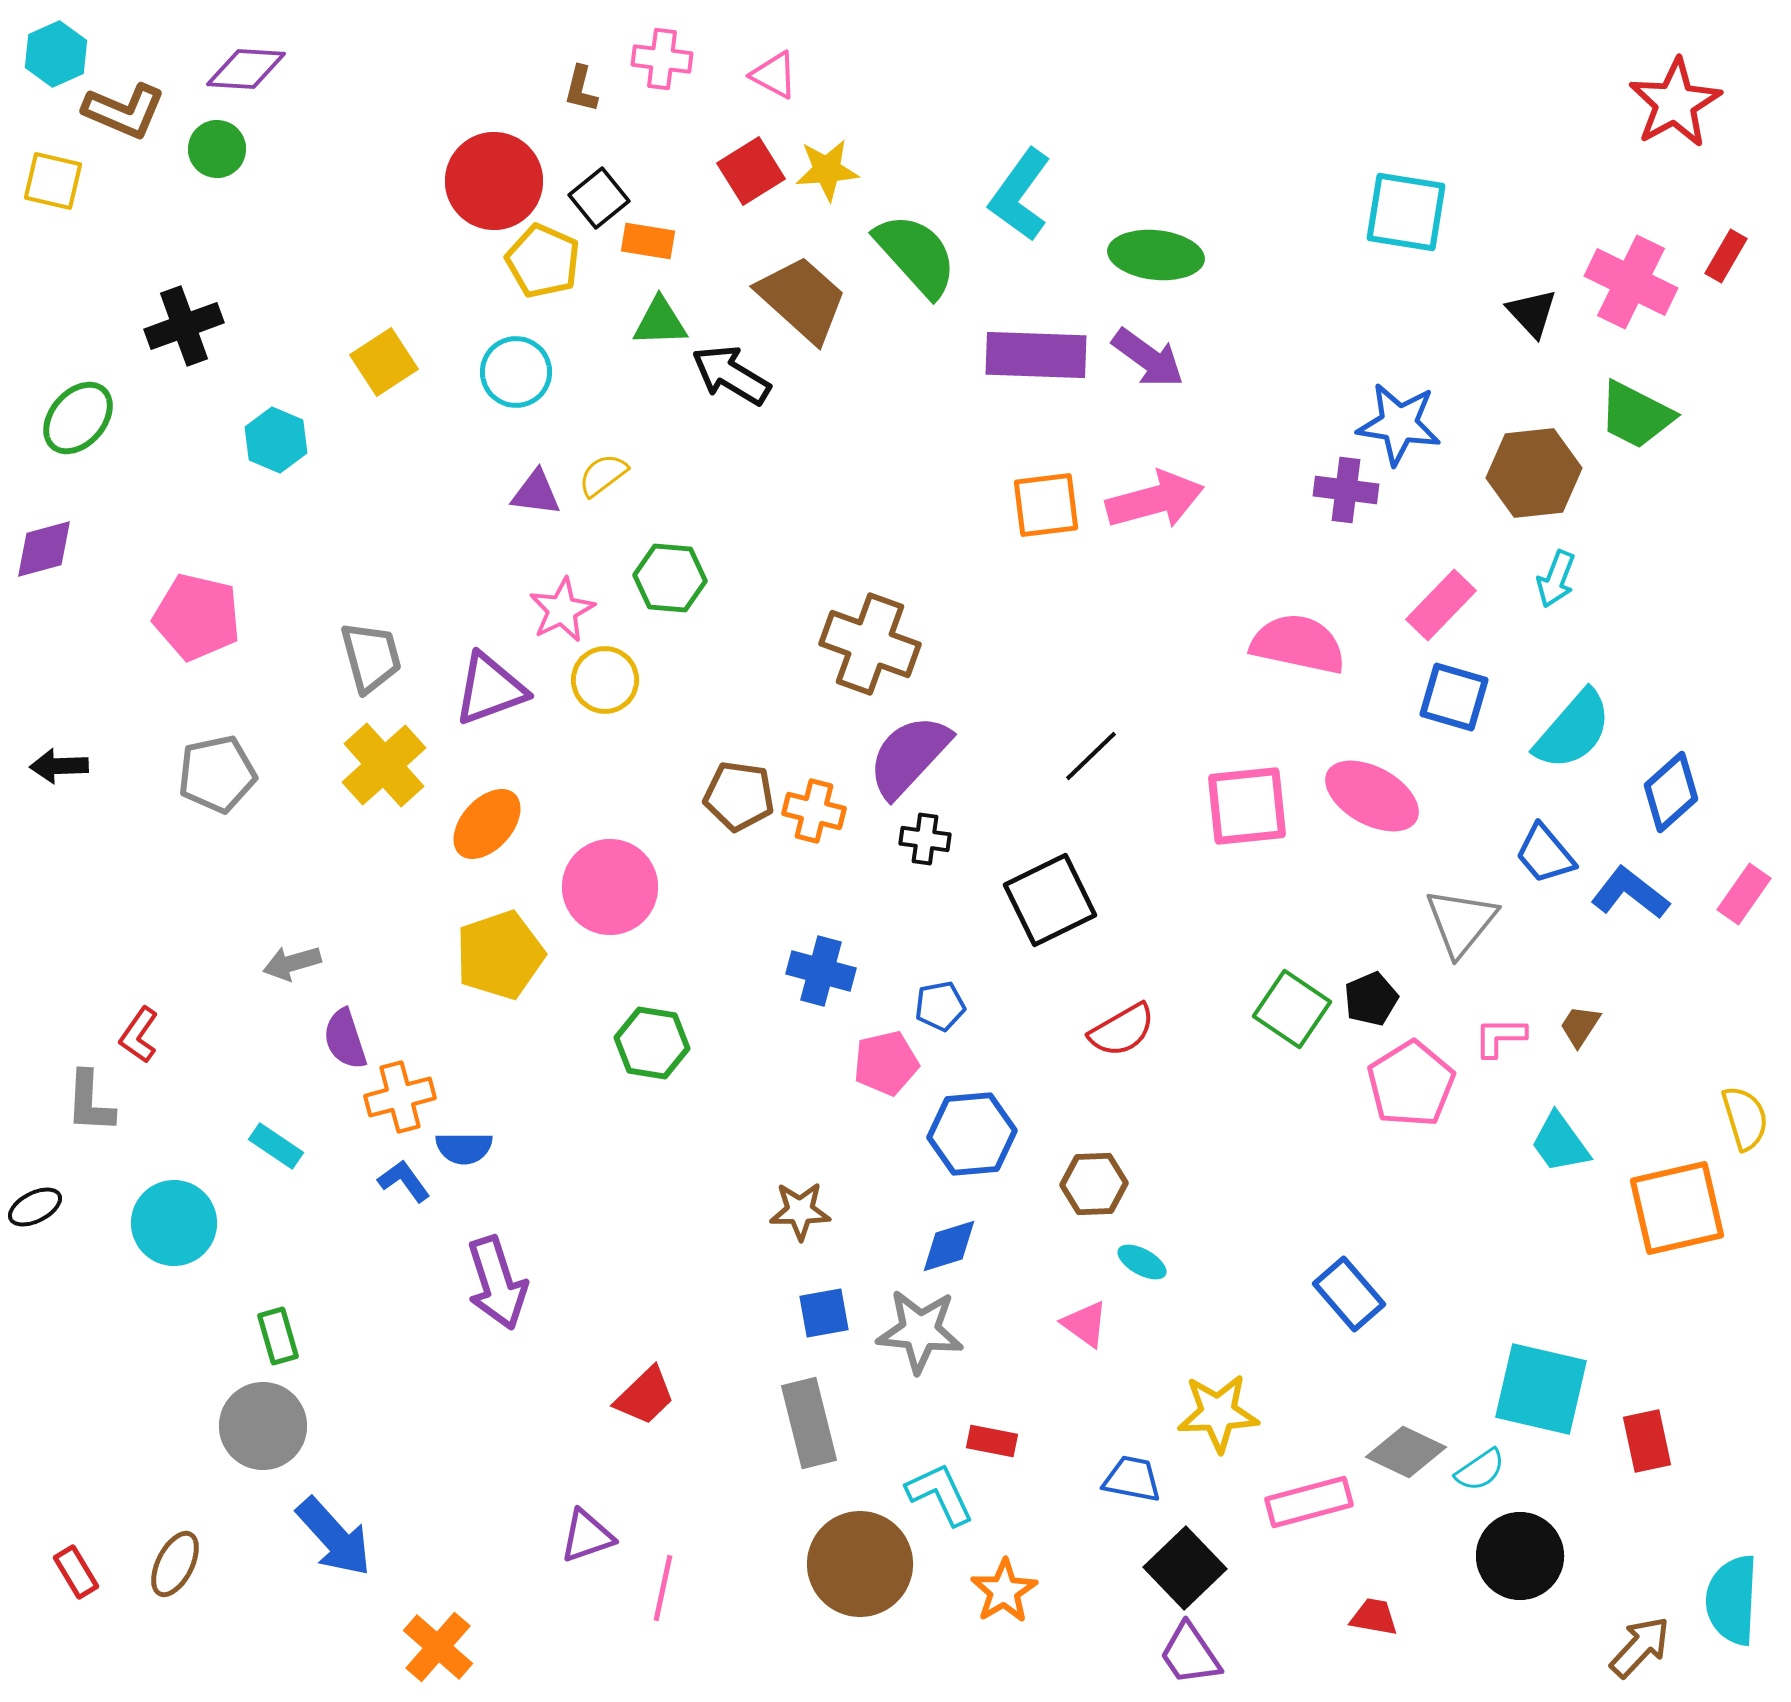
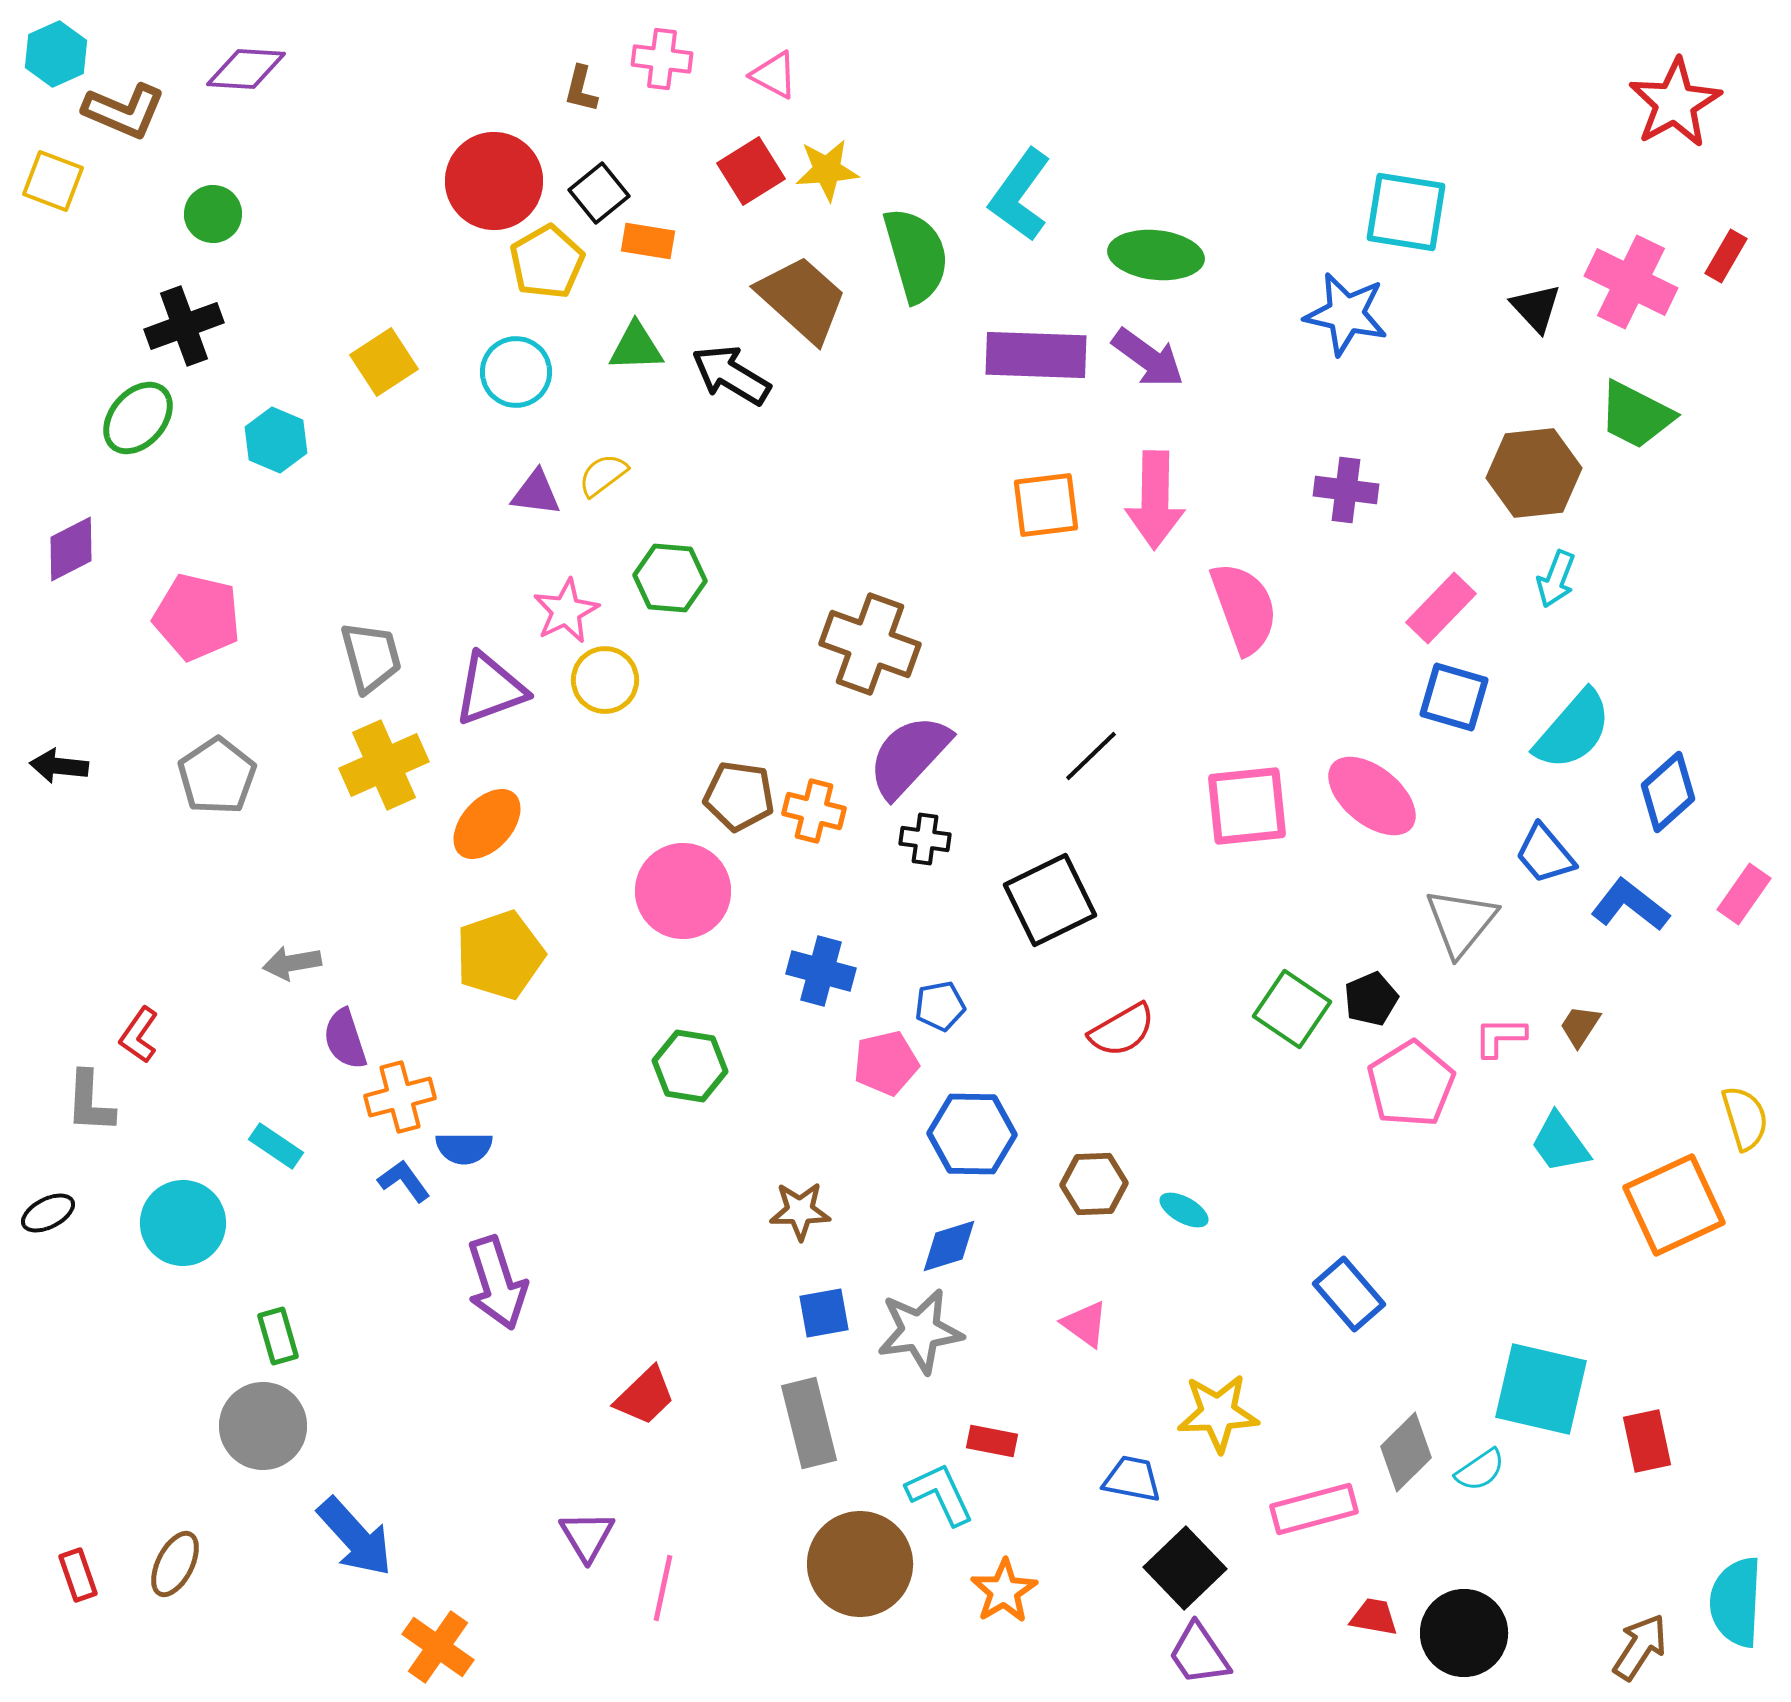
green circle at (217, 149): moved 4 px left, 65 px down
yellow square at (53, 181): rotated 8 degrees clockwise
black square at (599, 198): moved 5 px up
green semicircle at (916, 255): rotated 26 degrees clockwise
yellow pentagon at (543, 261): moved 4 px right, 1 px down; rotated 18 degrees clockwise
black triangle at (1532, 313): moved 4 px right, 5 px up
green triangle at (660, 322): moved 24 px left, 25 px down
green ellipse at (78, 418): moved 60 px right
blue star at (1399, 424): moved 53 px left, 110 px up; rotated 4 degrees clockwise
pink arrow at (1155, 500): rotated 106 degrees clockwise
purple diamond at (44, 549): moved 27 px right; rotated 12 degrees counterclockwise
pink rectangle at (1441, 605): moved 3 px down
pink star at (562, 610): moved 4 px right, 1 px down
pink semicircle at (1298, 644): moved 54 px left, 36 px up; rotated 58 degrees clockwise
yellow cross at (384, 765): rotated 18 degrees clockwise
black arrow at (59, 766): rotated 8 degrees clockwise
gray pentagon at (217, 774): moved 2 px down; rotated 22 degrees counterclockwise
blue diamond at (1671, 792): moved 3 px left
pink ellipse at (1372, 796): rotated 10 degrees clockwise
pink circle at (610, 887): moved 73 px right, 4 px down
blue L-shape at (1630, 893): moved 12 px down
gray arrow at (292, 963): rotated 6 degrees clockwise
green hexagon at (652, 1043): moved 38 px right, 23 px down
blue hexagon at (972, 1134): rotated 6 degrees clockwise
black ellipse at (35, 1207): moved 13 px right, 6 px down
orange square at (1677, 1208): moved 3 px left, 3 px up; rotated 12 degrees counterclockwise
cyan circle at (174, 1223): moved 9 px right
cyan ellipse at (1142, 1262): moved 42 px right, 52 px up
gray star at (920, 1331): rotated 14 degrees counterclockwise
gray diamond at (1406, 1452): rotated 70 degrees counterclockwise
pink rectangle at (1309, 1502): moved 5 px right, 7 px down
purple triangle at (587, 1536): rotated 42 degrees counterclockwise
blue arrow at (334, 1537): moved 21 px right
black circle at (1520, 1556): moved 56 px left, 77 px down
red rectangle at (76, 1572): moved 2 px right, 3 px down; rotated 12 degrees clockwise
cyan semicircle at (1732, 1600): moved 4 px right, 2 px down
orange cross at (438, 1647): rotated 6 degrees counterclockwise
brown arrow at (1640, 1647): rotated 10 degrees counterclockwise
purple trapezoid at (1190, 1654): moved 9 px right
